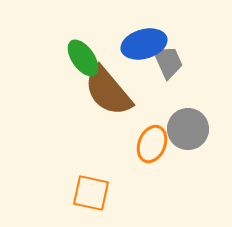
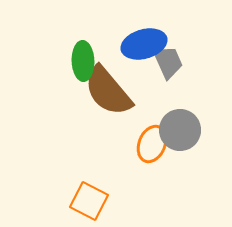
green ellipse: moved 3 px down; rotated 33 degrees clockwise
gray circle: moved 8 px left, 1 px down
orange square: moved 2 px left, 8 px down; rotated 15 degrees clockwise
